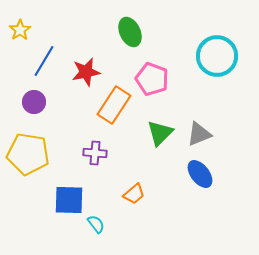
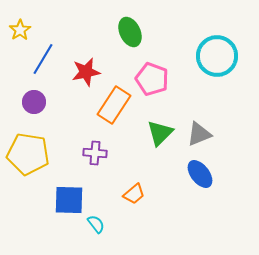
blue line: moved 1 px left, 2 px up
